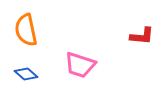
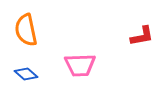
red L-shape: rotated 15 degrees counterclockwise
pink trapezoid: rotated 20 degrees counterclockwise
